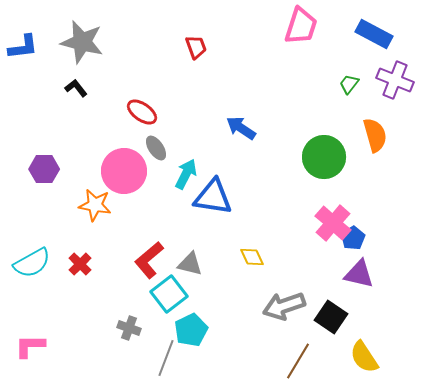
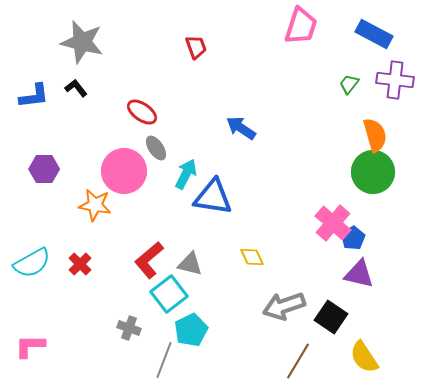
blue L-shape: moved 11 px right, 49 px down
purple cross: rotated 15 degrees counterclockwise
green circle: moved 49 px right, 15 px down
gray line: moved 2 px left, 2 px down
